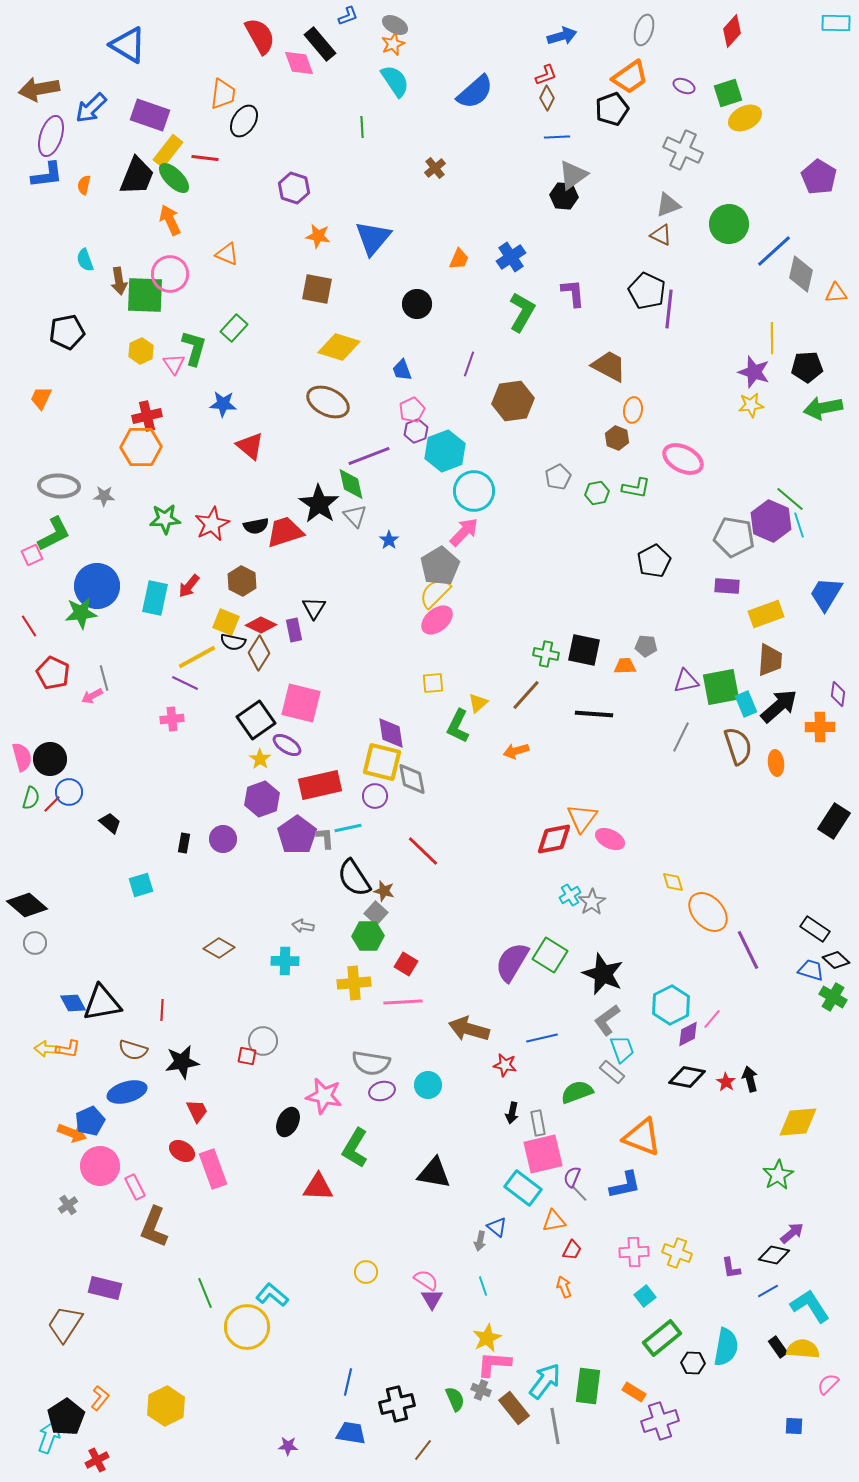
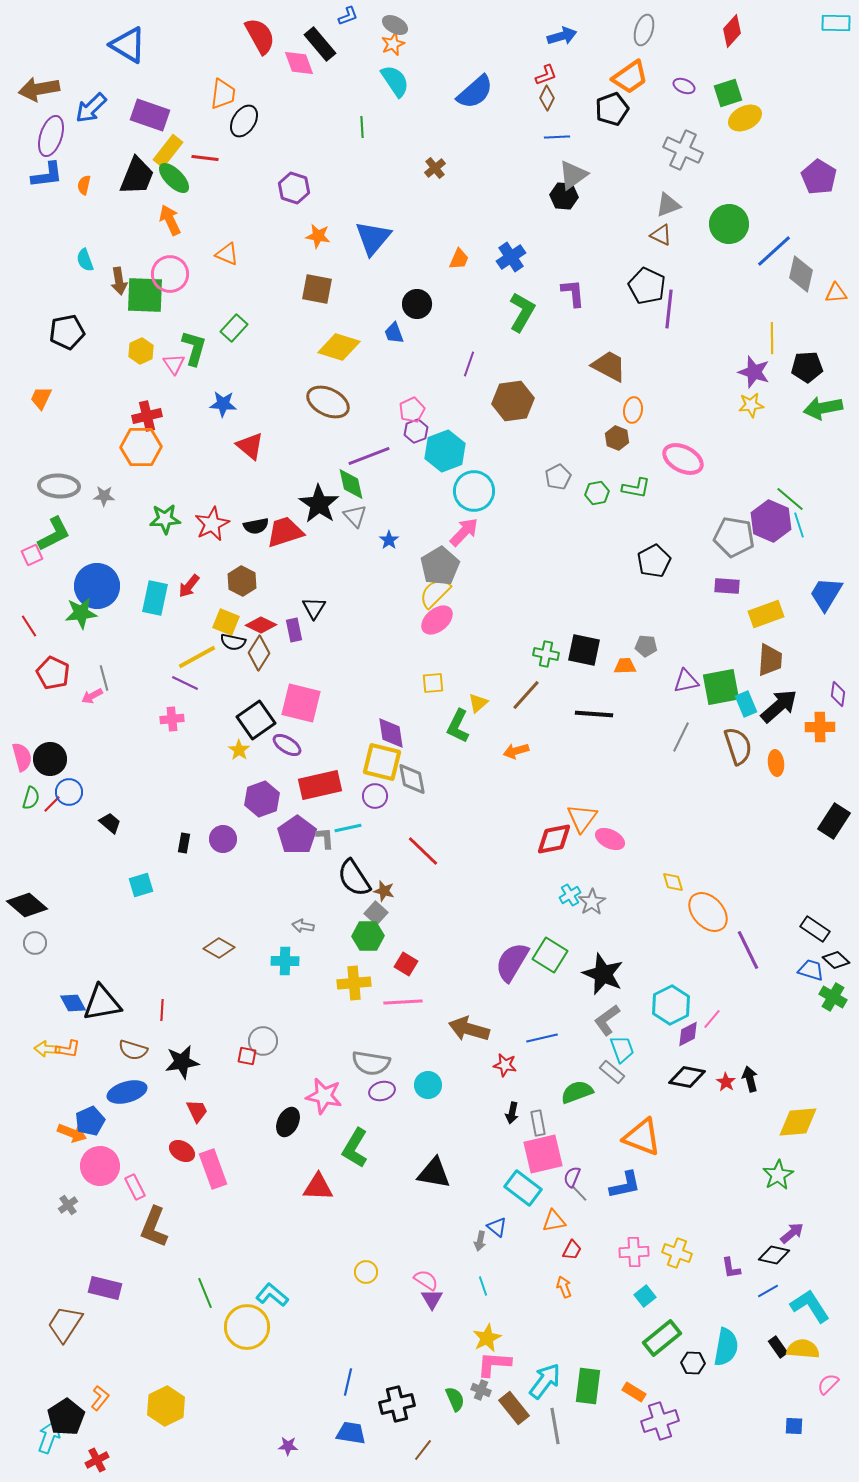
black pentagon at (647, 291): moved 5 px up
blue trapezoid at (402, 370): moved 8 px left, 37 px up
yellow star at (260, 759): moved 21 px left, 9 px up
